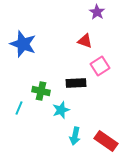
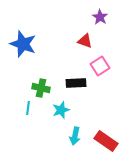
purple star: moved 3 px right, 5 px down
green cross: moved 3 px up
cyan line: moved 9 px right; rotated 16 degrees counterclockwise
